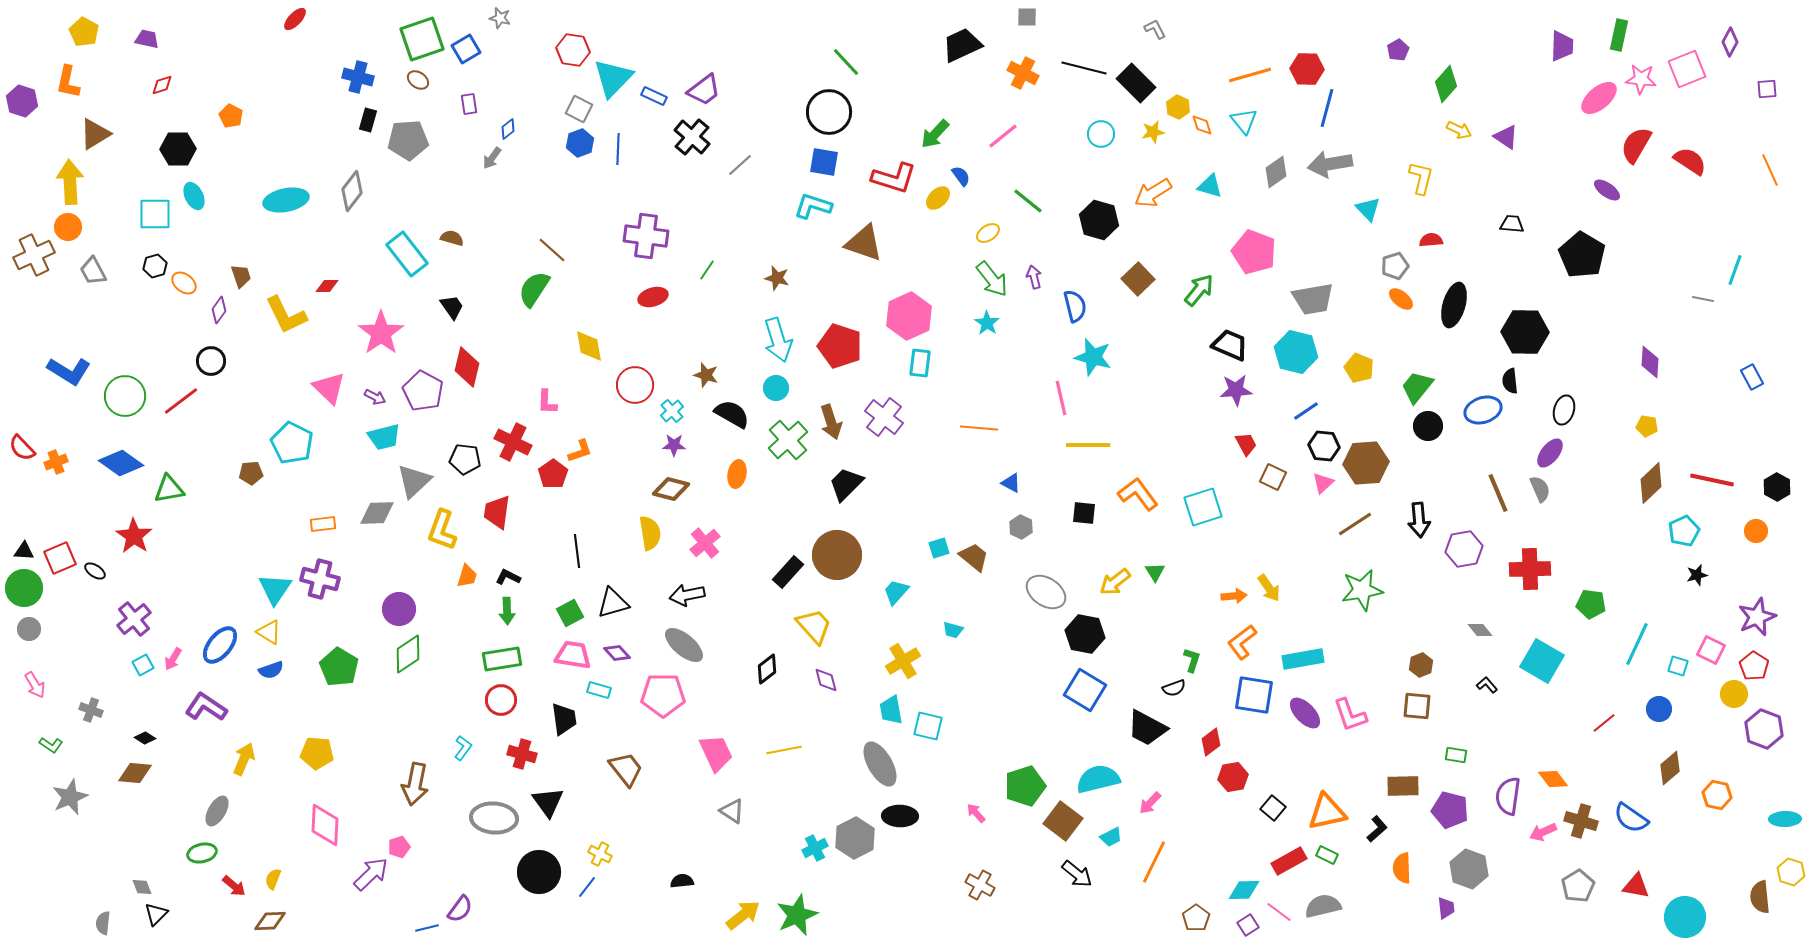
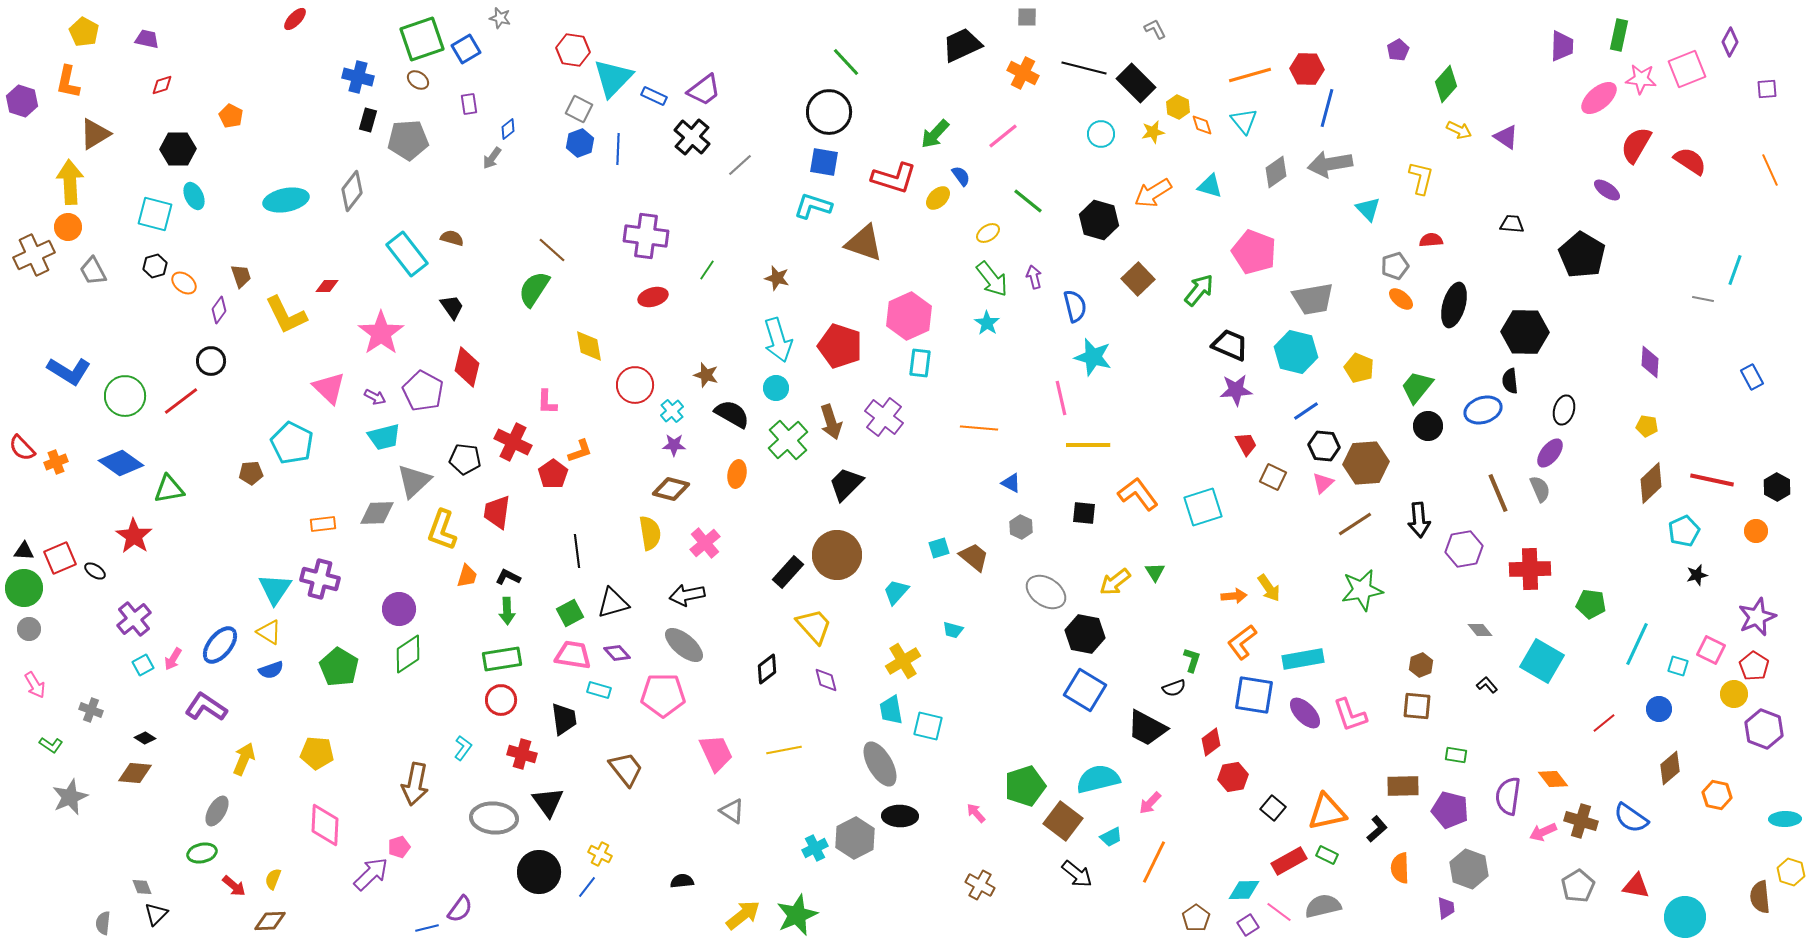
cyan square at (155, 214): rotated 15 degrees clockwise
orange semicircle at (1402, 868): moved 2 px left
